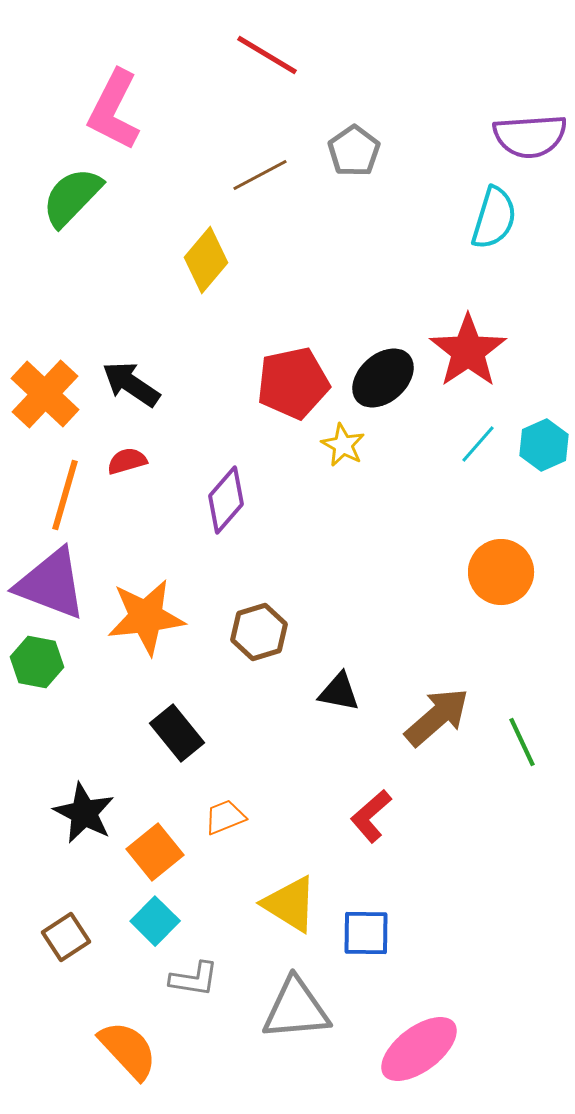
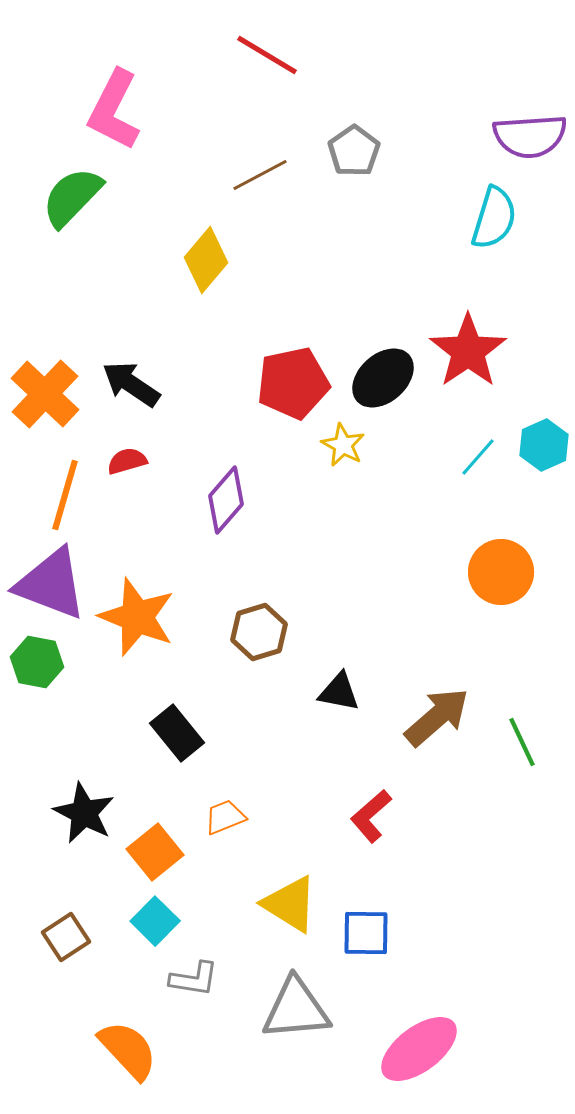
cyan line: moved 13 px down
orange star: moved 9 px left; rotated 28 degrees clockwise
